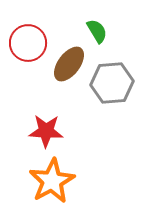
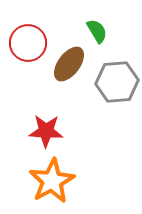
gray hexagon: moved 5 px right, 1 px up
